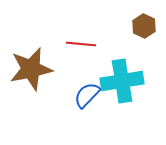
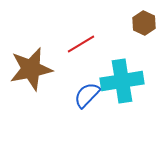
brown hexagon: moved 3 px up
red line: rotated 36 degrees counterclockwise
